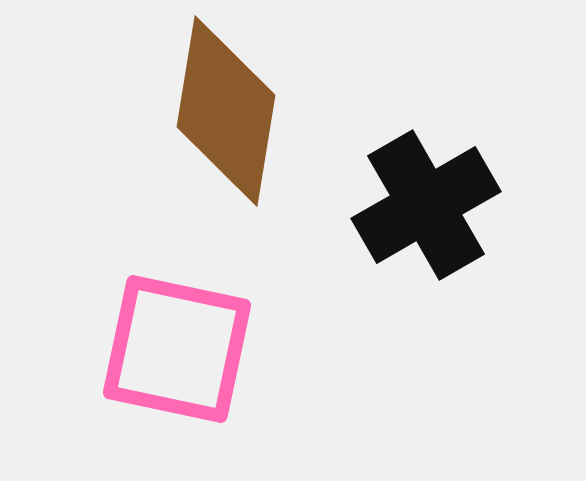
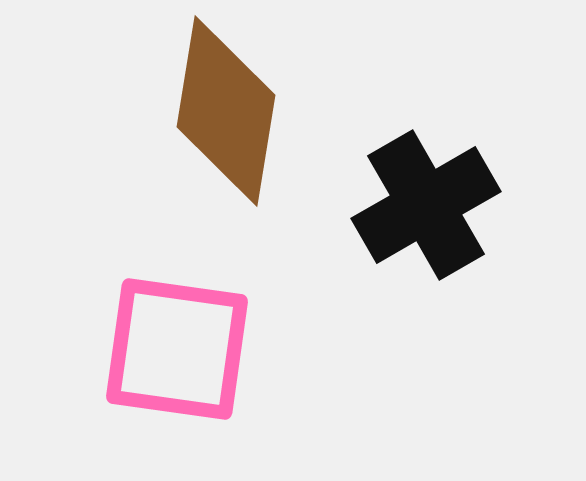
pink square: rotated 4 degrees counterclockwise
